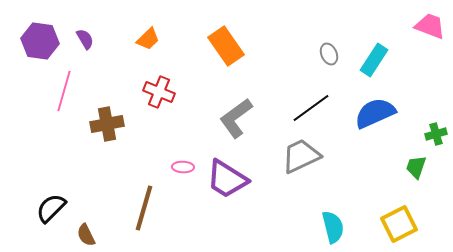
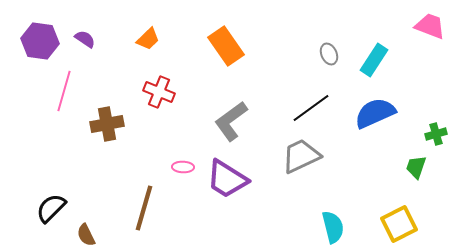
purple semicircle: rotated 25 degrees counterclockwise
gray L-shape: moved 5 px left, 3 px down
